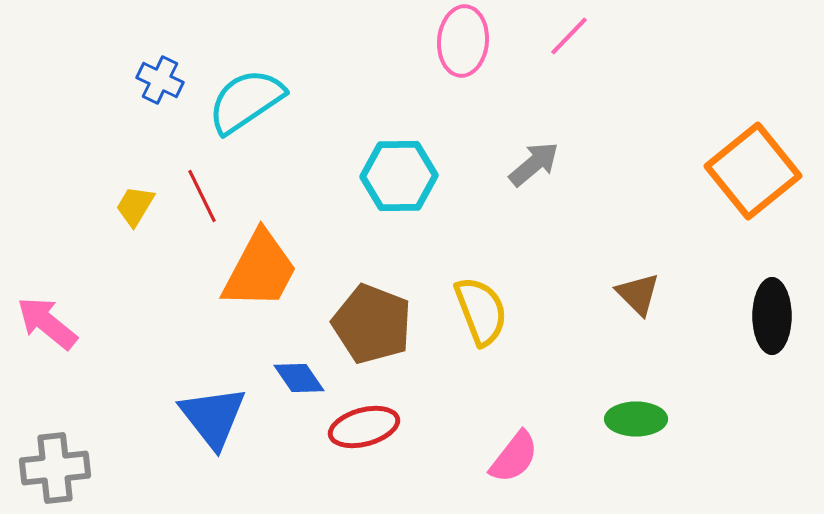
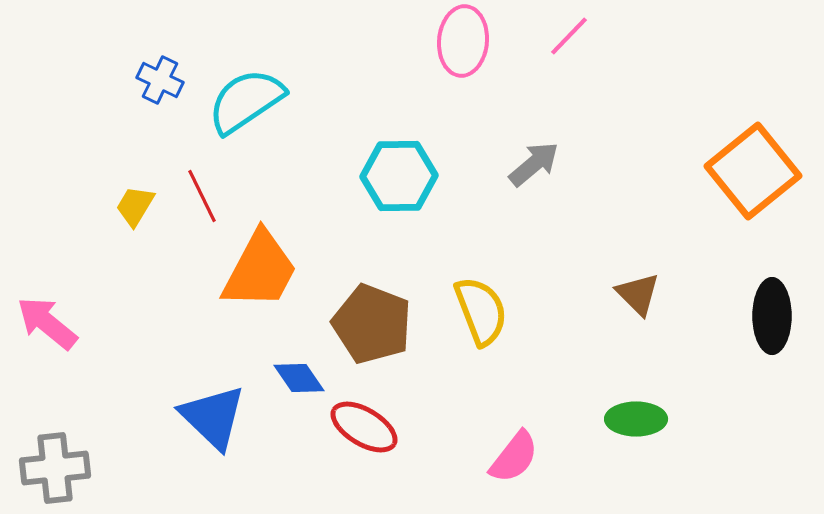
blue triangle: rotated 8 degrees counterclockwise
red ellipse: rotated 46 degrees clockwise
